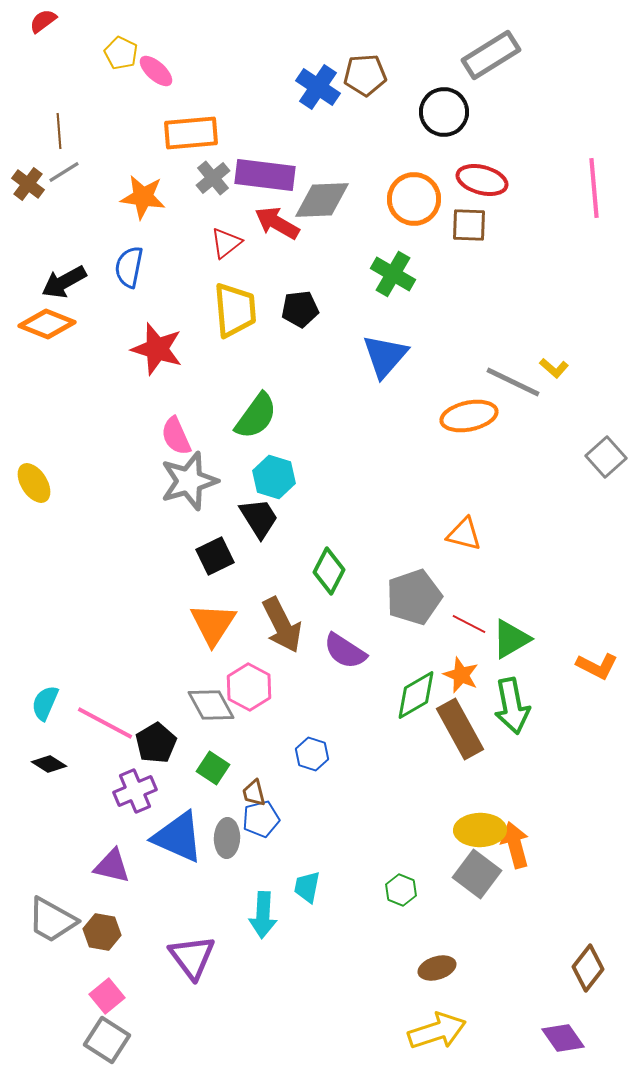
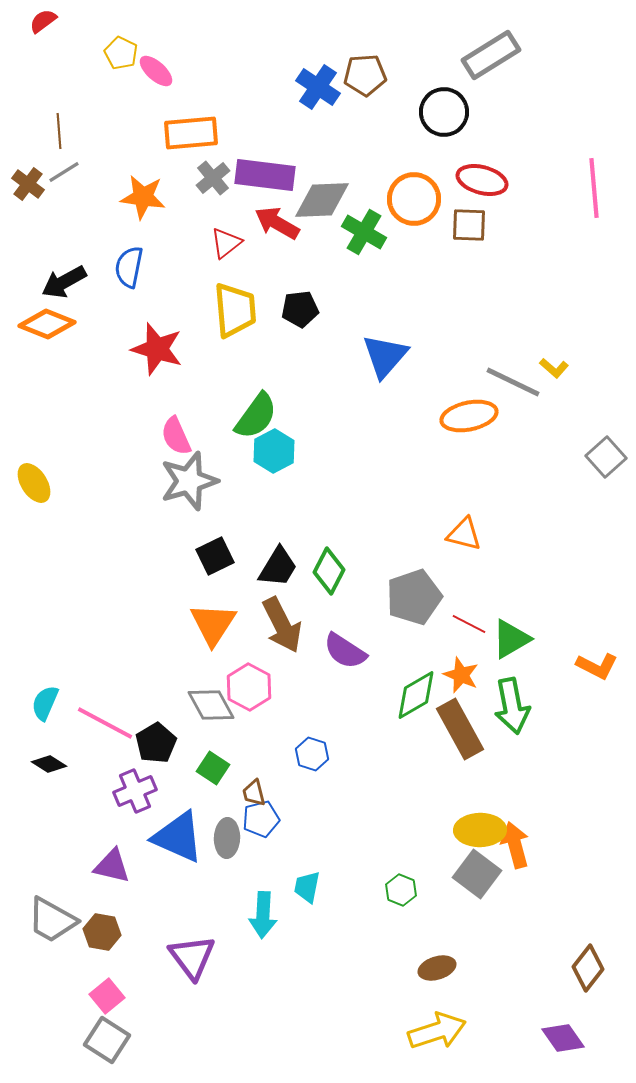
green cross at (393, 274): moved 29 px left, 42 px up
cyan hexagon at (274, 477): moved 26 px up; rotated 15 degrees clockwise
black trapezoid at (259, 518): moved 19 px right, 49 px down; rotated 63 degrees clockwise
